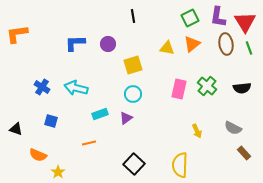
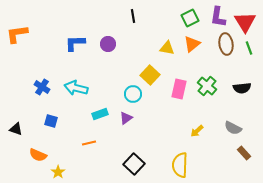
yellow square: moved 17 px right, 10 px down; rotated 30 degrees counterclockwise
yellow arrow: rotated 72 degrees clockwise
